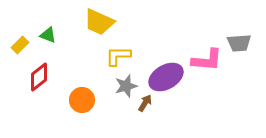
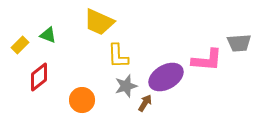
yellow L-shape: rotated 92 degrees counterclockwise
